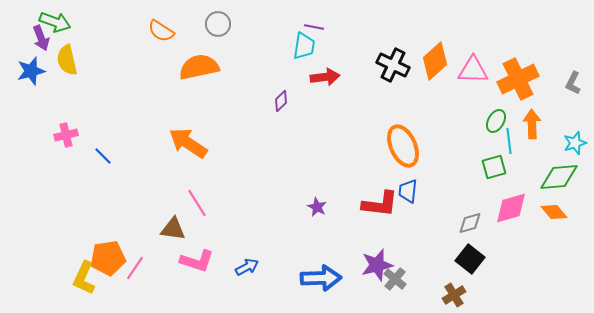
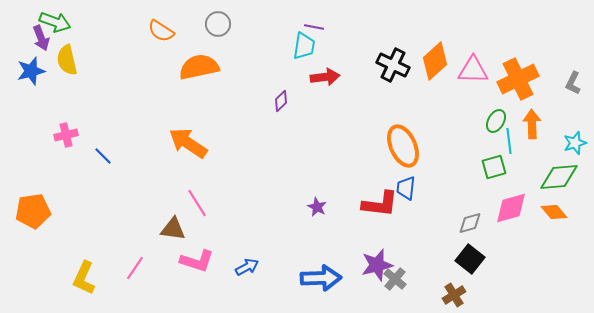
blue trapezoid at (408, 191): moved 2 px left, 3 px up
orange pentagon at (108, 258): moved 75 px left, 47 px up
